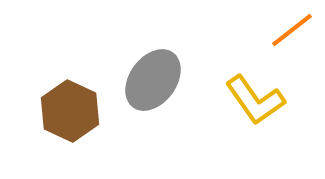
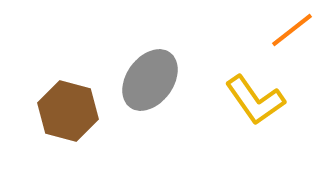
gray ellipse: moved 3 px left
brown hexagon: moved 2 px left; rotated 10 degrees counterclockwise
